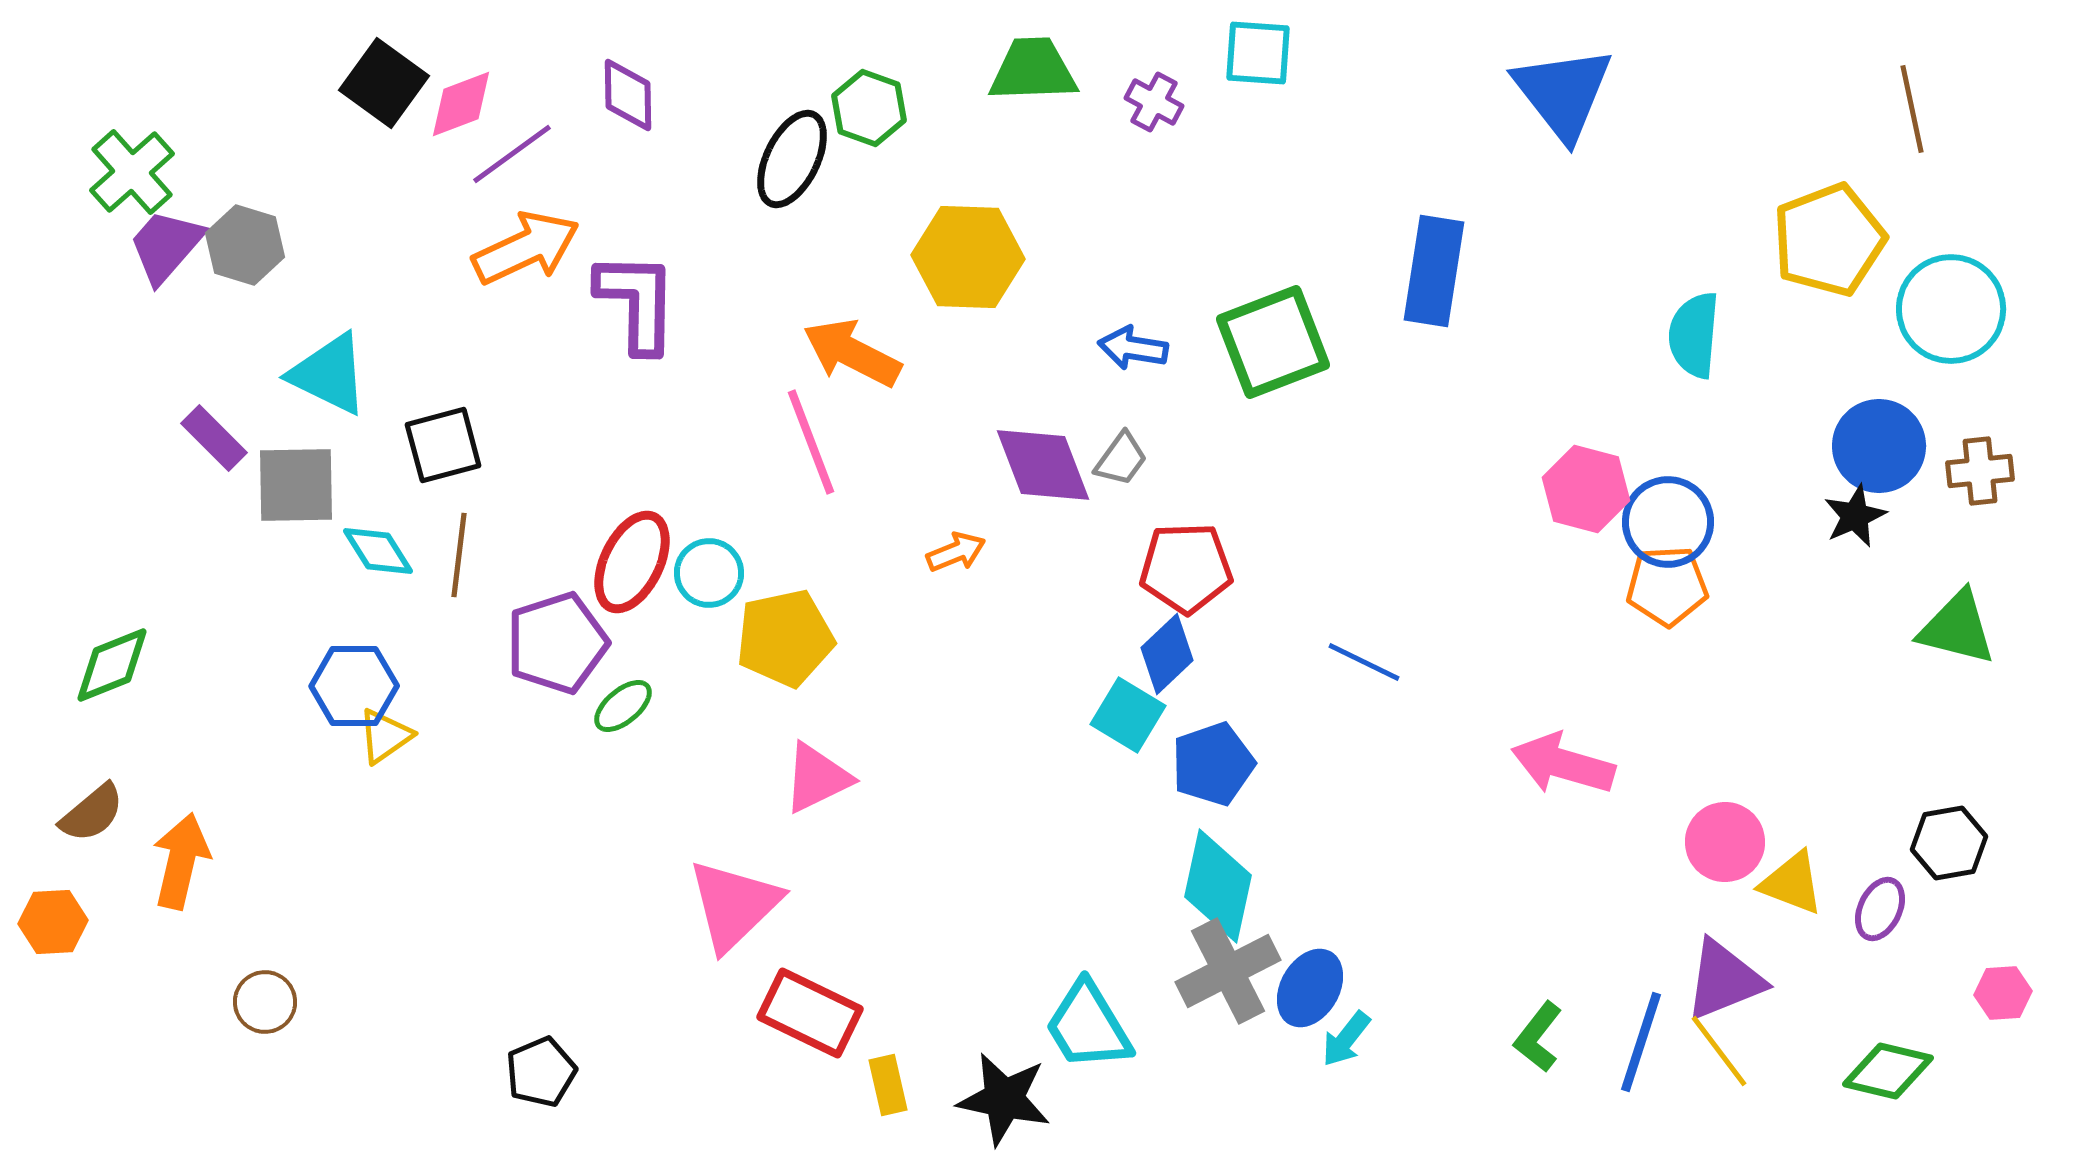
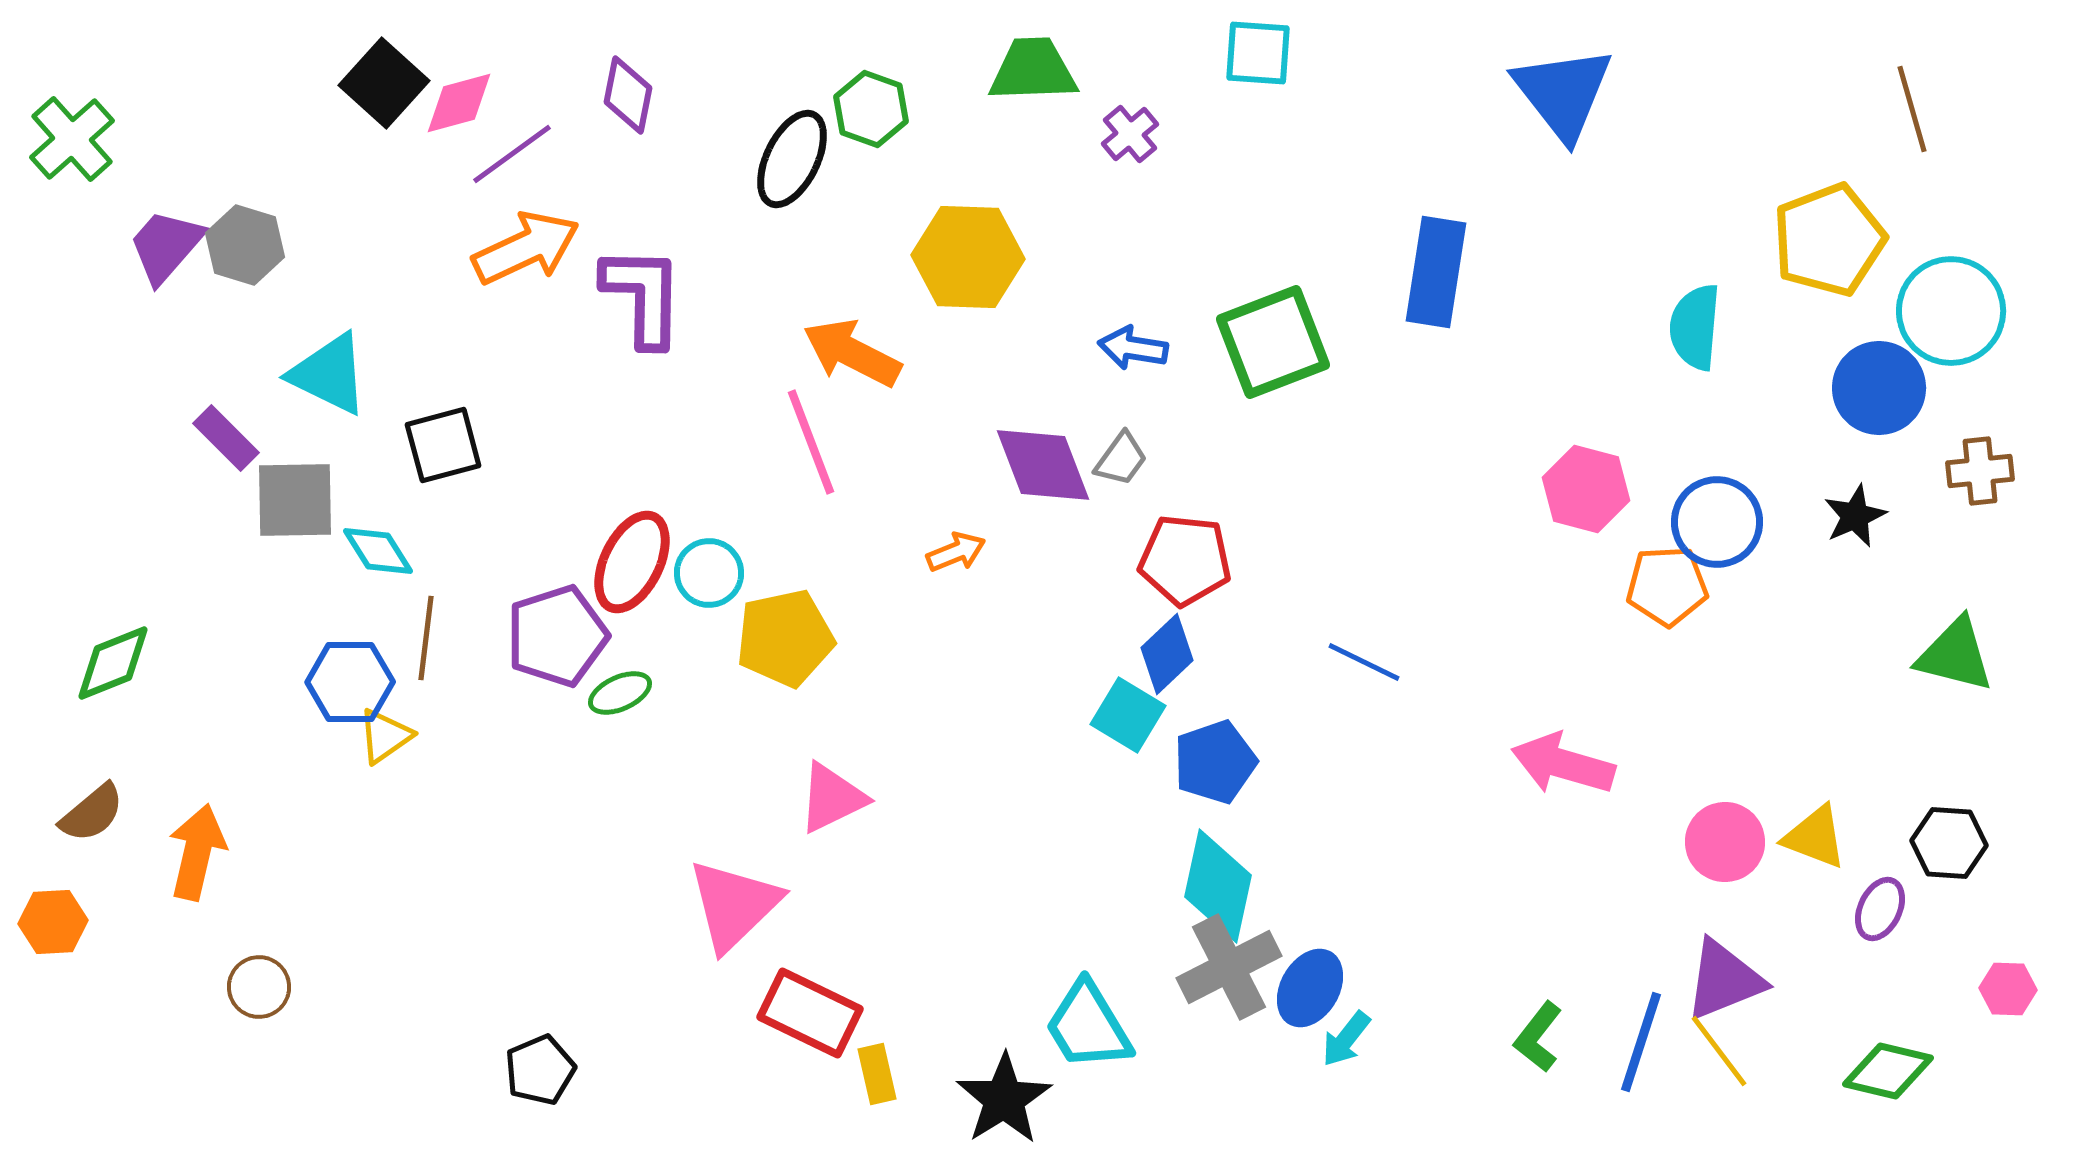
black square at (384, 83): rotated 6 degrees clockwise
purple diamond at (628, 95): rotated 12 degrees clockwise
purple cross at (1154, 102): moved 24 px left, 32 px down; rotated 22 degrees clockwise
pink diamond at (461, 104): moved 2 px left, 1 px up; rotated 6 degrees clockwise
green hexagon at (869, 108): moved 2 px right, 1 px down
brown line at (1912, 109): rotated 4 degrees counterclockwise
green cross at (132, 172): moved 60 px left, 33 px up
blue rectangle at (1434, 271): moved 2 px right, 1 px down
purple L-shape at (637, 302): moved 6 px right, 6 px up
cyan circle at (1951, 309): moved 2 px down
cyan semicircle at (1694, 335): moved 1 px right, 8 px up
purple rectangle at (214, 438): moved 12 px right
blue circle at (1879, 446): moved 58 px up
gray square at (296, 485): moved 1 px left, 15 px down
blue circle at (1668, 522): moved 49 px right
brown line at (459, 555): moved 33 px left, 83 px down
red pentagon at (1186, 568): moved 1 px left, 8 px up; rotated 8 degrees clockwise
green triangle at (1957, 628): moved 2 px left, 27 px down
purple pentagon at (557, 643): moved 7 px up
green diamond at (112, 665): moved 1 px right, 2 px up
blue hexagon at (354, 686): moved 4 px left, 4 px up
green ellipse at (623, 706): moved 3 px left, 13 px up; rotated 16 degrees clockwise
blue pentagon at (1213, 764): moved 2 px right, 2 px up
pink triangle at (817, 778): moved 15 px right, 20 px down
black hexagon at (1949, 843): rotated 14 degrees clockwise
orange arrow at (181, 861): moved 16 px right, 9 px up
yellow triangle at (1792, 883): moved 23 px right, 46 px up
gray cross at (1228, 971): moved 1 px right, 4 px up
pink hexagon at (2003, 993): moved 5 px right, 4 px up; rotated 6 degrees clockwise
brown circle at (265, 1002): moved 6 px left, 15 px up
black pentagon at (541, 1072): moved 1 px left, 2 px up
yellow rectangle at (888, 1085): moved 11 px left, 11 px up
black star at (1004, 1099): rotated 28 degrees clockwise
